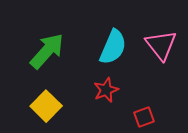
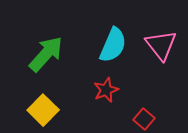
cyan semicircle: moved 2 px up
green arrow: moved 1 px left, 3 px down
yellow square: moved 3 px left, 4 px down
red square: moved 2 px down; rotated 30 degrees counterclockwise
